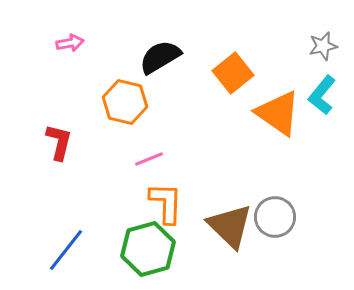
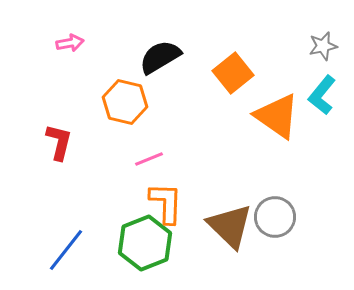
orange triangle: moved 1 px left, 3 px down
green hexagon: moved 3 px left, 6 px up; rotated 6 degrees counterclockwise
